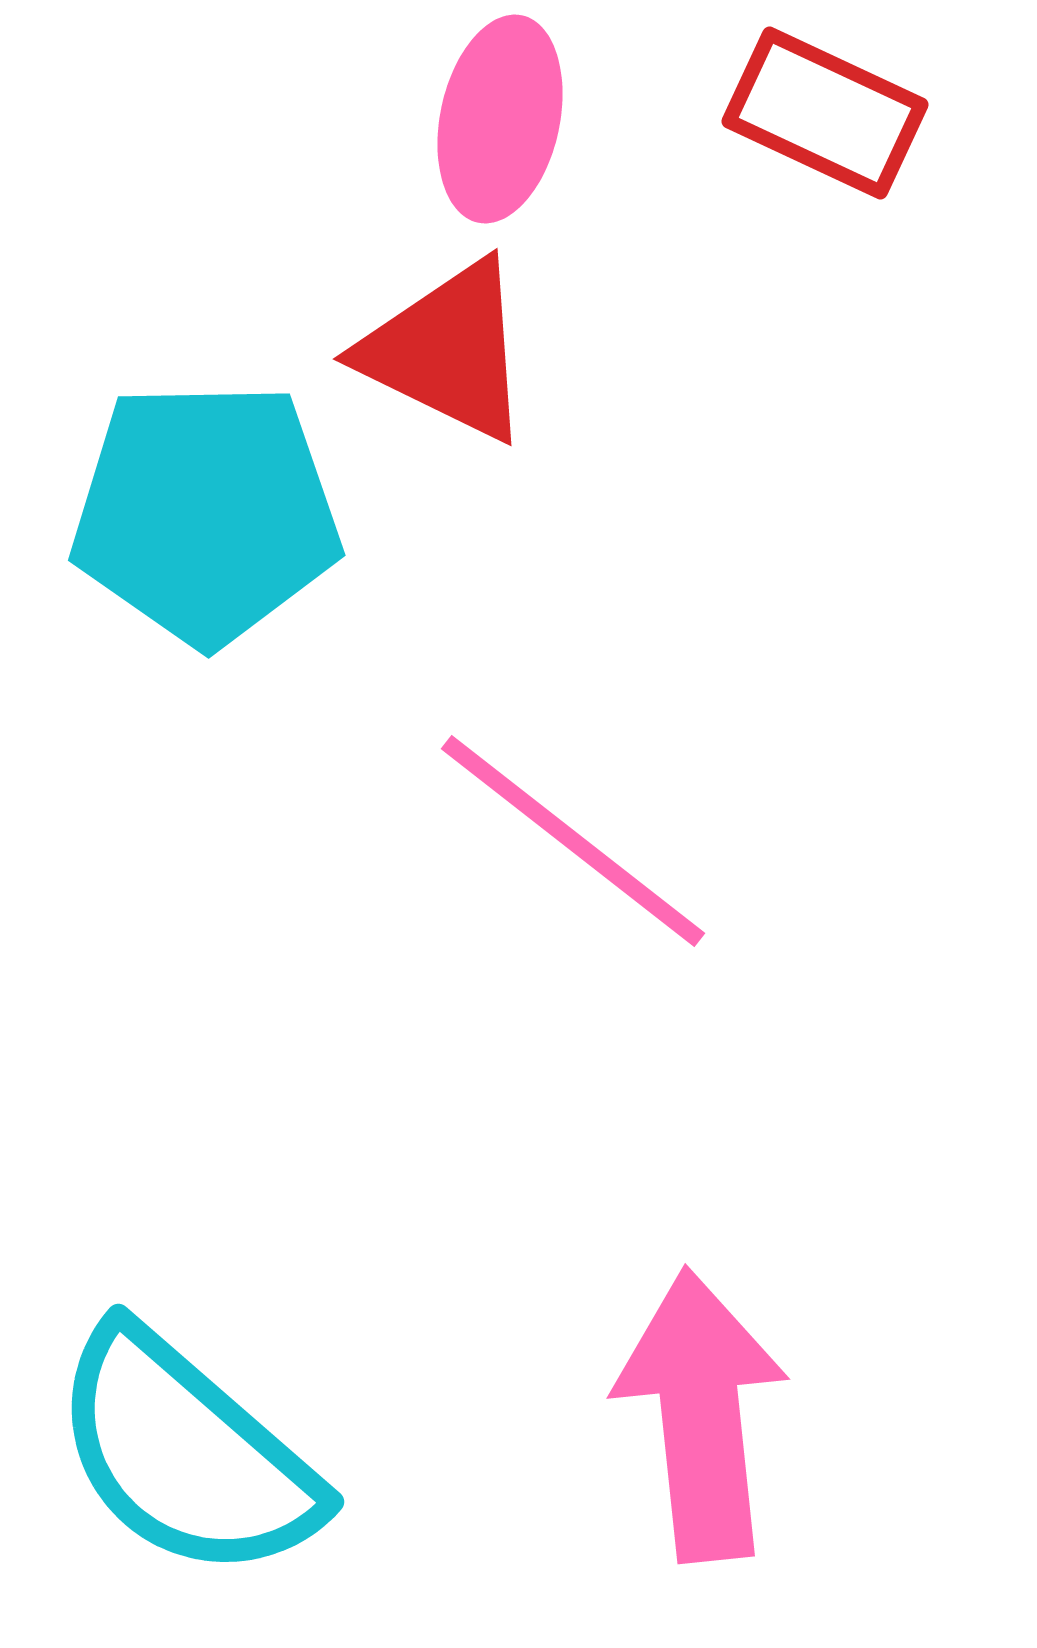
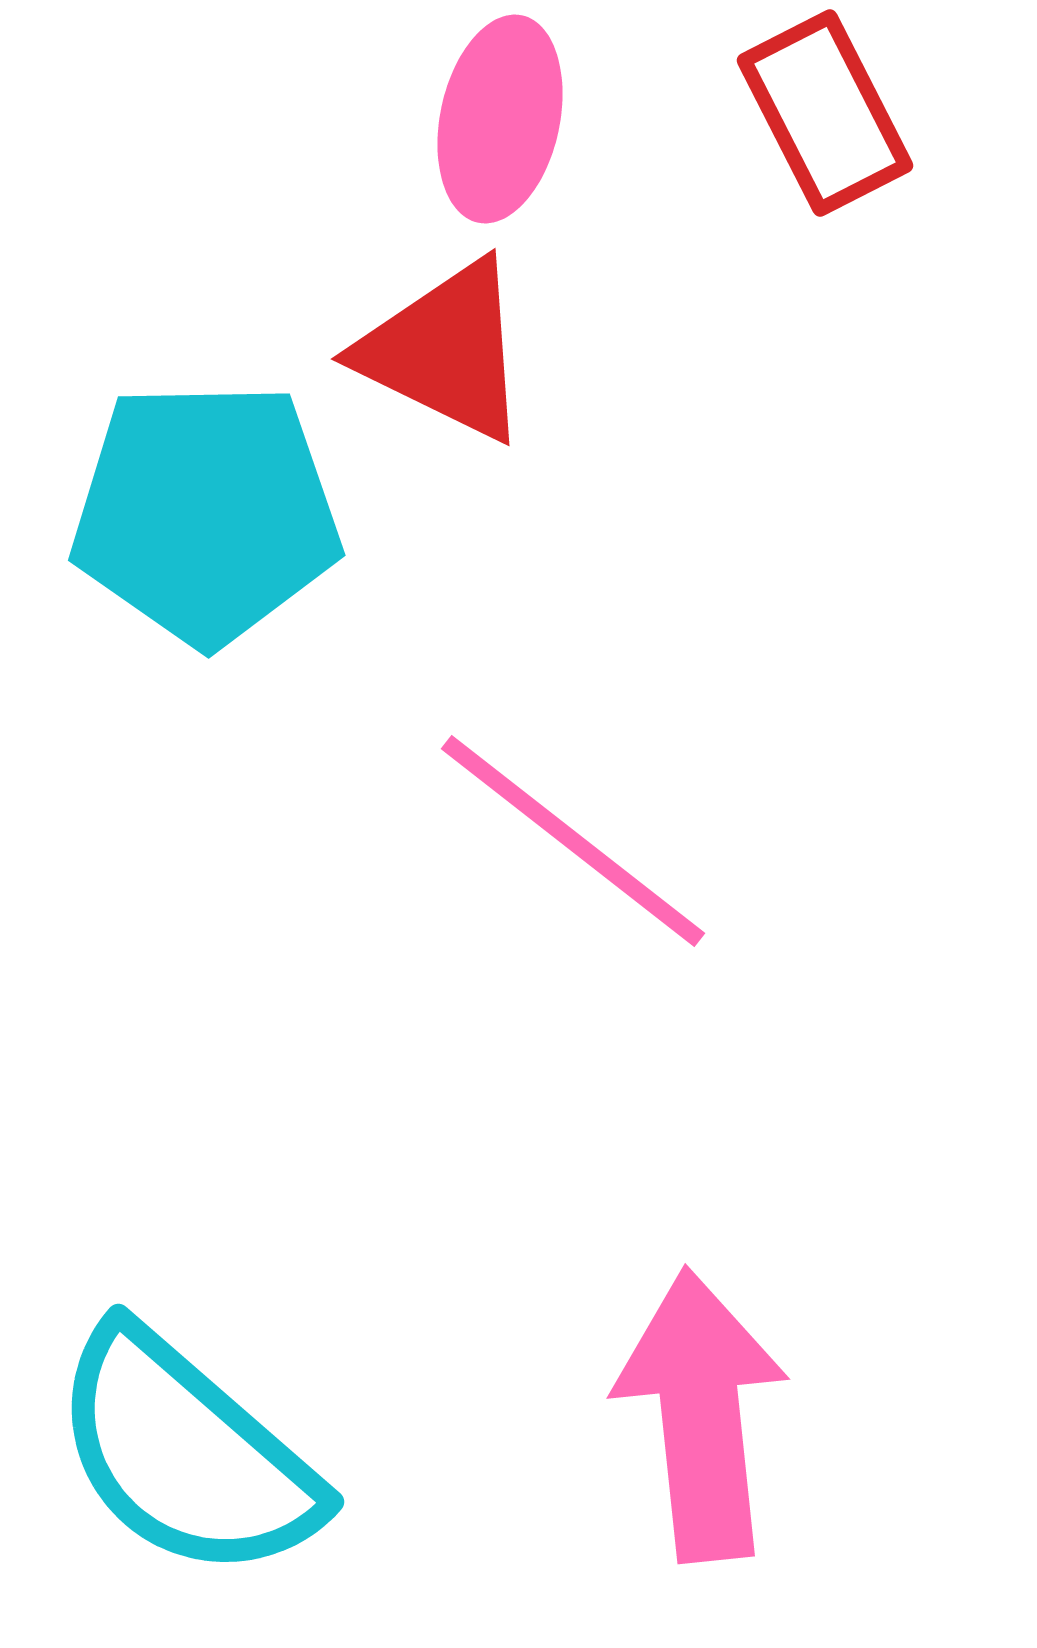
red rectangle: rotated 38 degrees clockwise
red triangle: moved 2 px left
